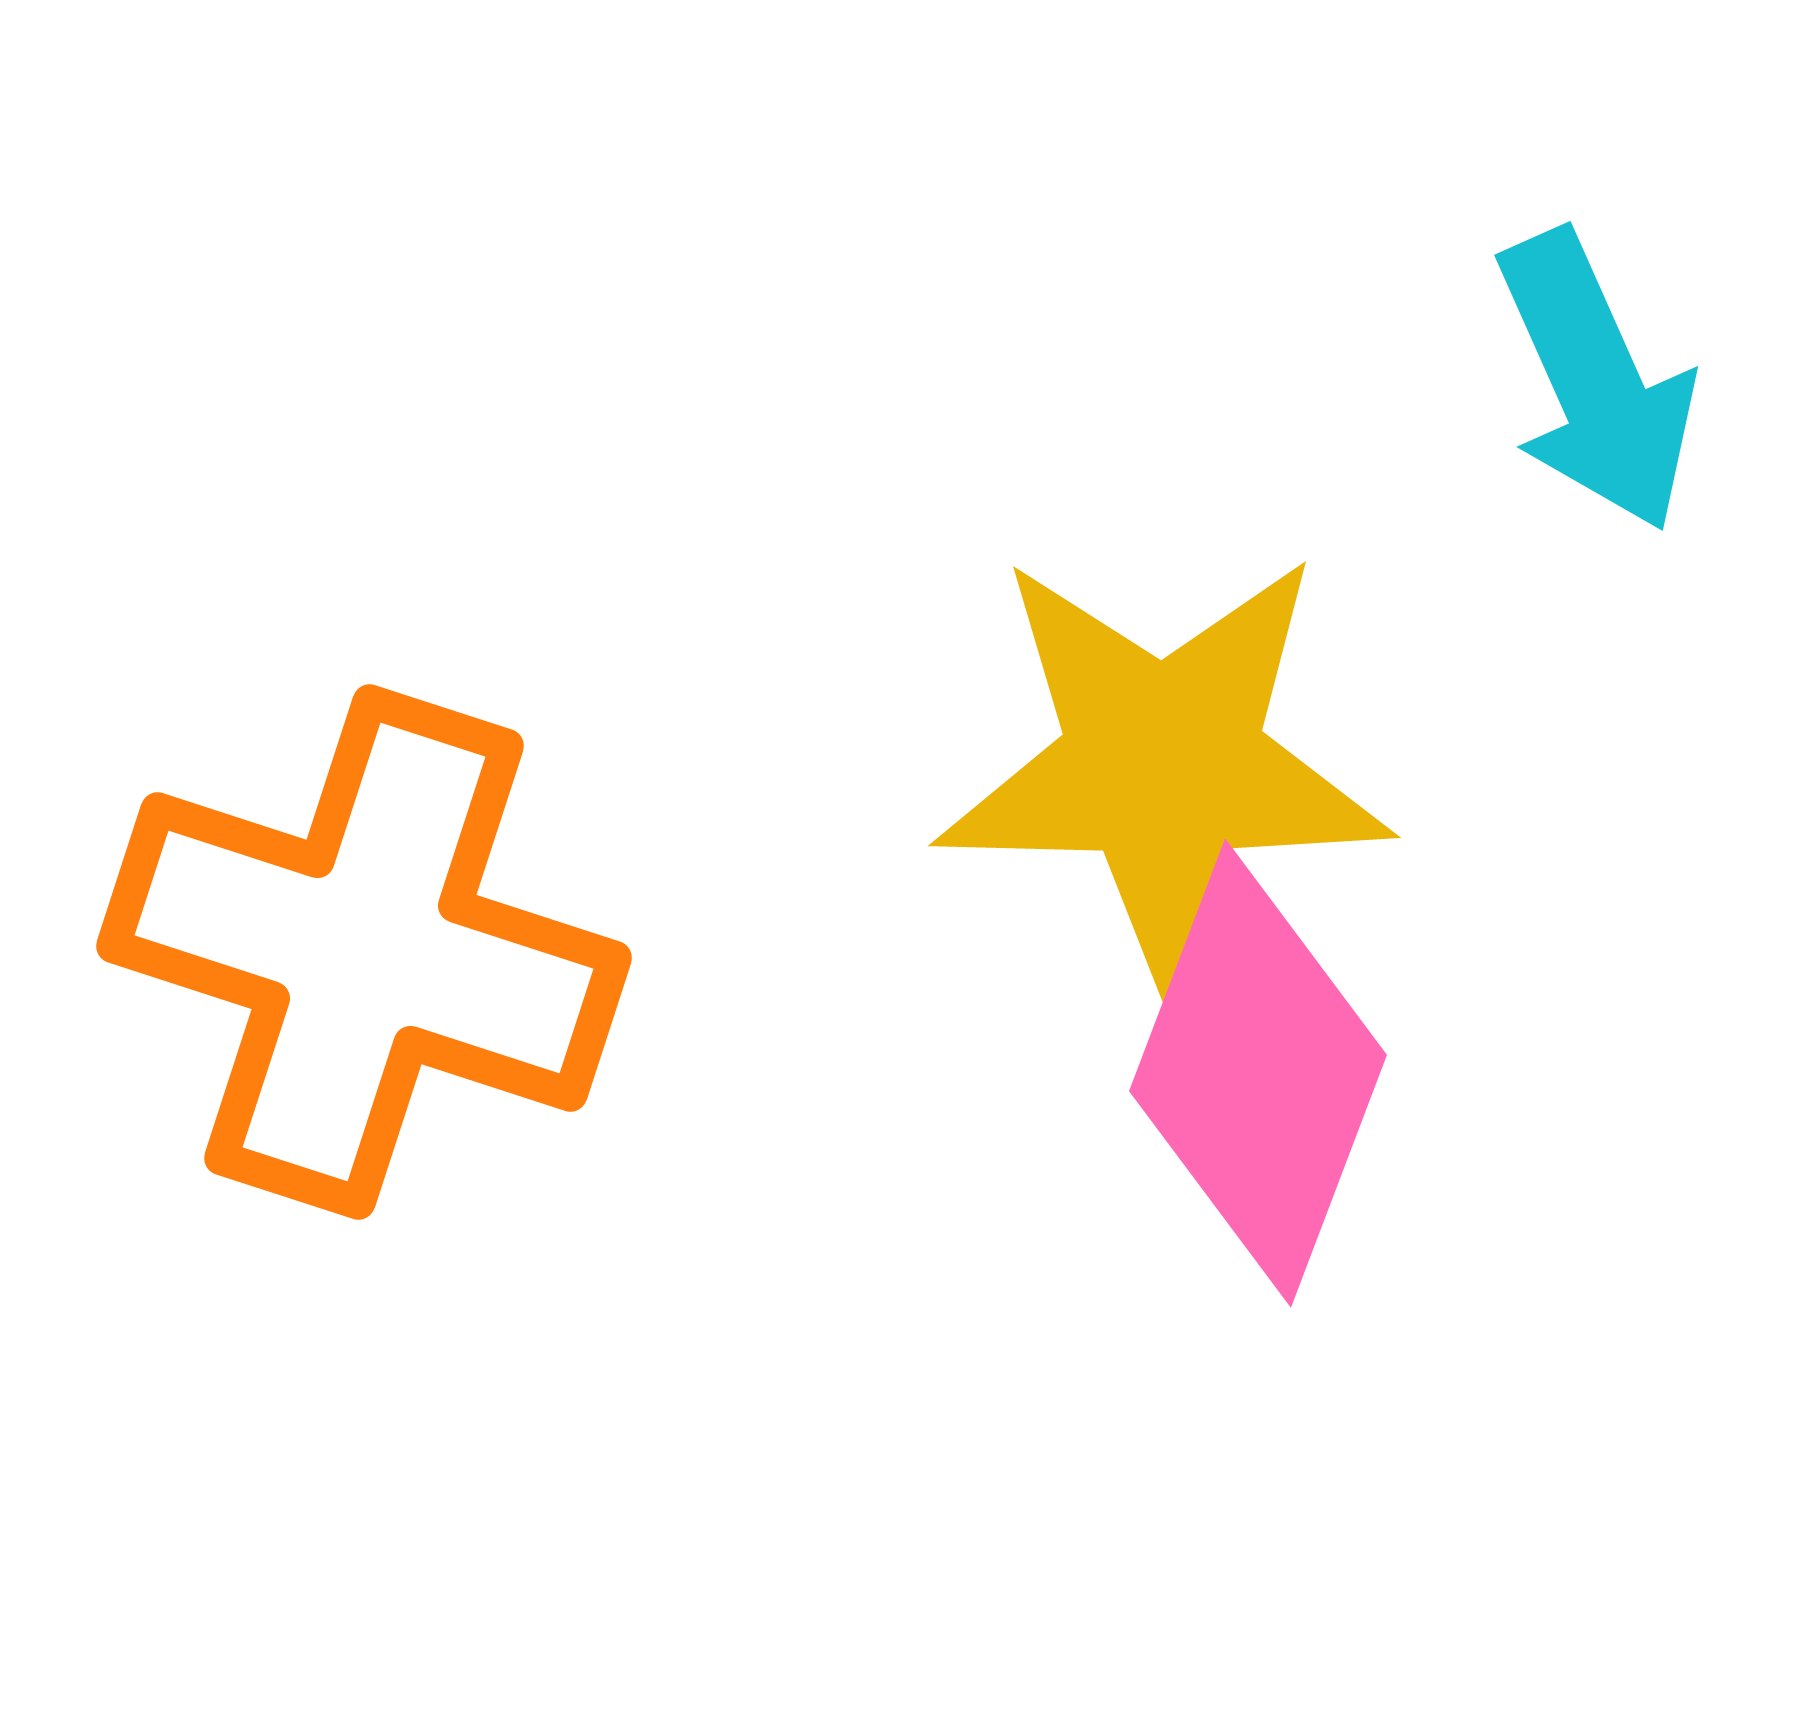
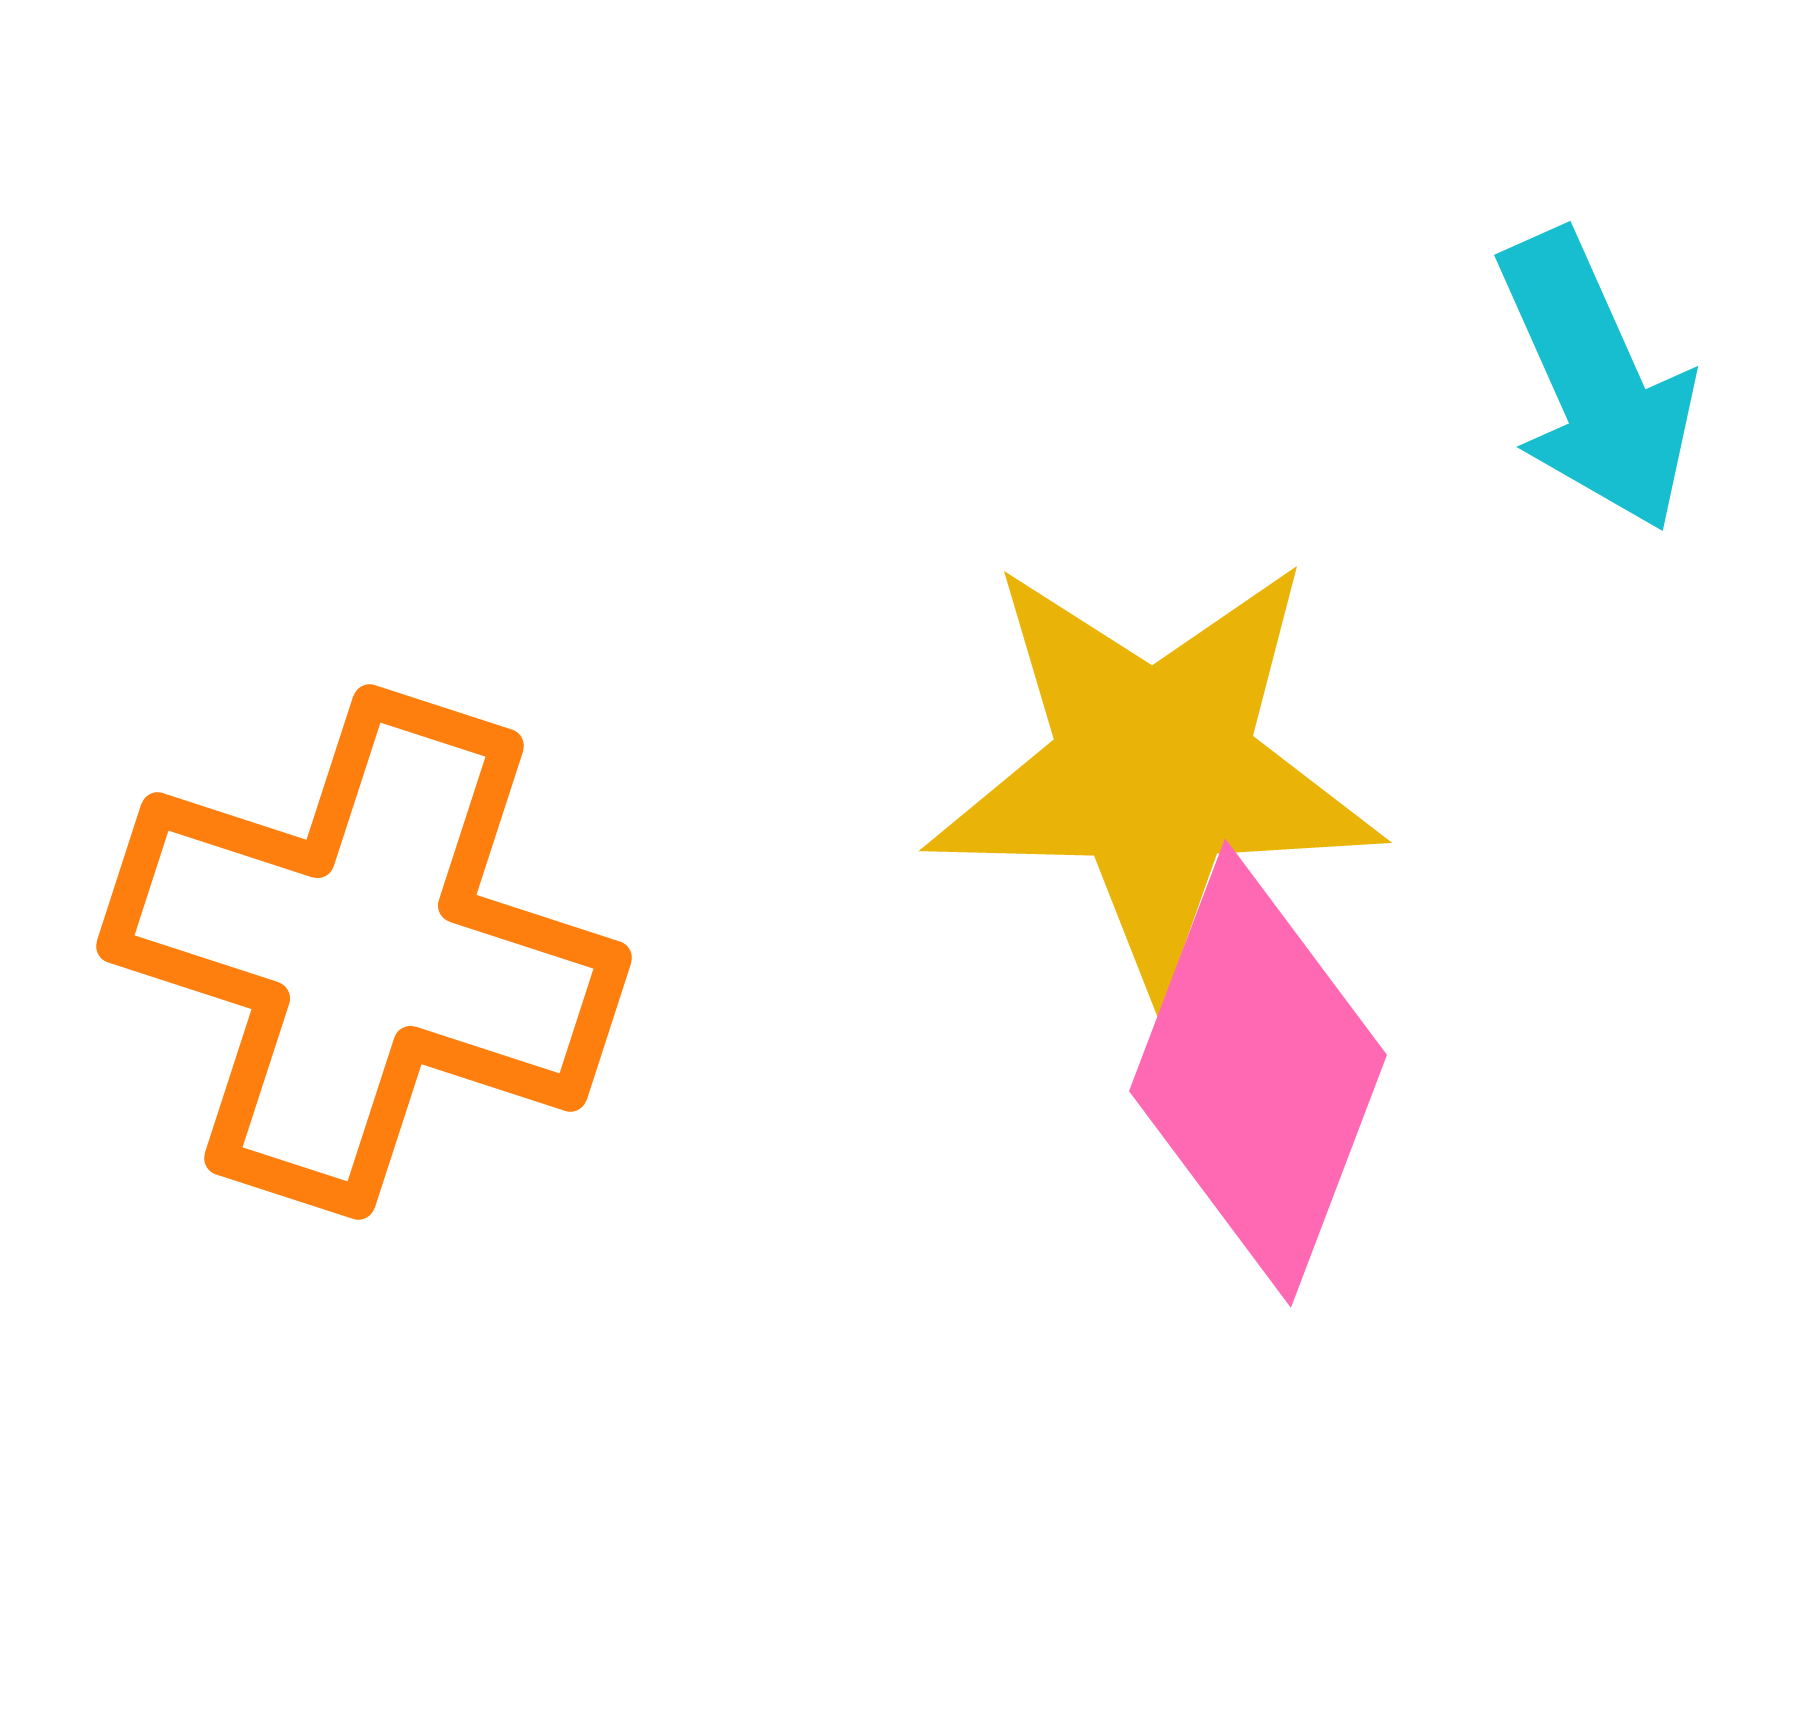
yellow star: moved 9 px left, 5 px down
